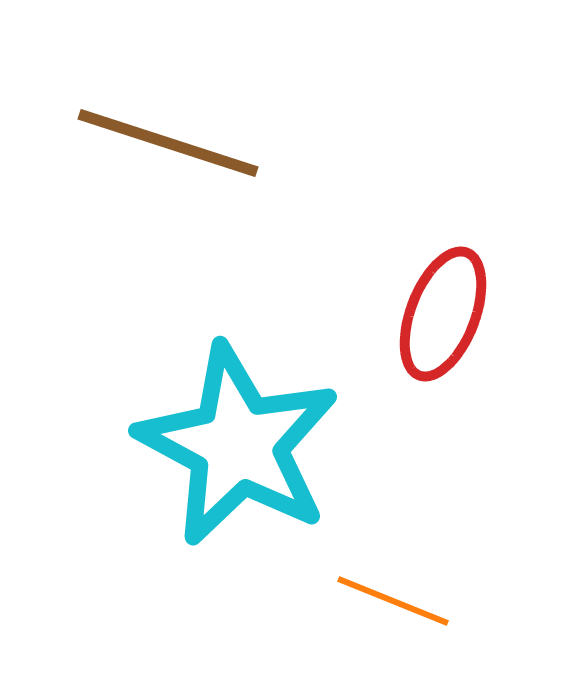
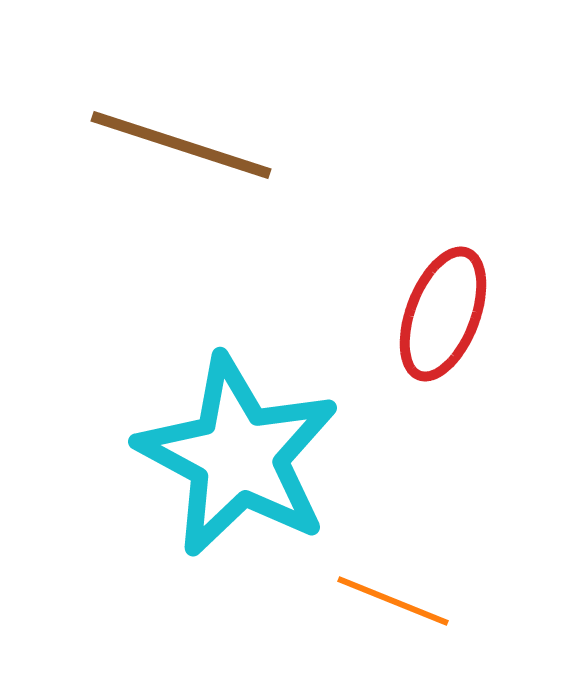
brown line: moved 13 px right, 2 px down
cyan star: moved 11 px down
